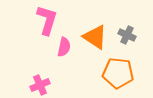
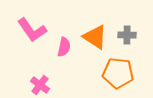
pink L-shape: moved 15 px left, 10 px down; rotated 128 degrees clockwise
gray cross: rotated 24 degrees counterclockwise
pink cross: rotated 30 degrees counterclockwise
